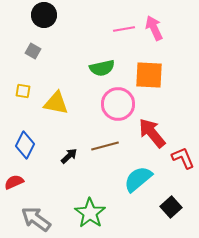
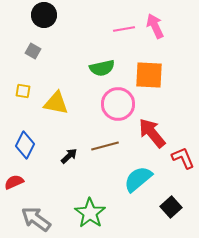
pink arrow: moved 1 px right, 2 px up
